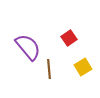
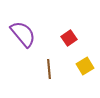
purple semicircle: moved 5 px left, 13 px up
yellow square: moved 2 px right, 1 px up
